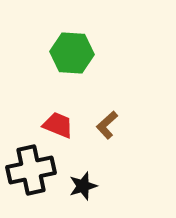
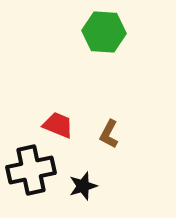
green hexagon: moved 32 px right, 21 px up
brown L-shape: moved 2 px right, 9 px down; rotated 20 degrees counterclockwise
